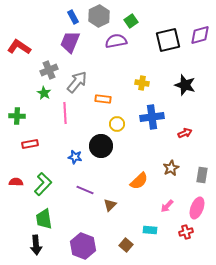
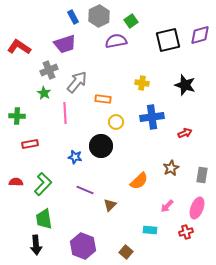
purple trapezoid: moved 5 px left, 2 px down; rotated 130 degrees counterclockwise
yellow circle: moved 1 px left, 2 px up
brown square: moved 7 px down
